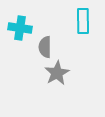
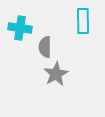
gray star: moved 1 px left, 1 px down
